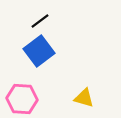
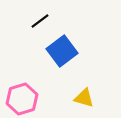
blue square: moved 23 px right
pink hexagon: rotated 20 degrees counterclockwise
